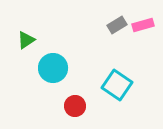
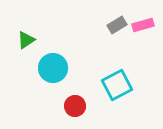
cyan square: rotated 28 degrees clockwise
